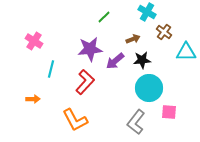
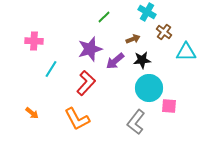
pink cross: rotated 30 degrees counterclockwise
purple star: rotated 10 degrees counterclockwise
cyan line: rotated 18 degrees clockwise
red L-shape: moved 1 px right, 1 px down
orange arrow: moved 1 px left, 14 px down; rotated 40 degrees clockwise
pink square: moved 6 px up
orange L-shape: moved 2 px right, 1 px up
